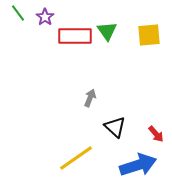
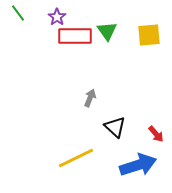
purple star: moved 12 px right
yellow line: rotated 9 degrees clockwise
